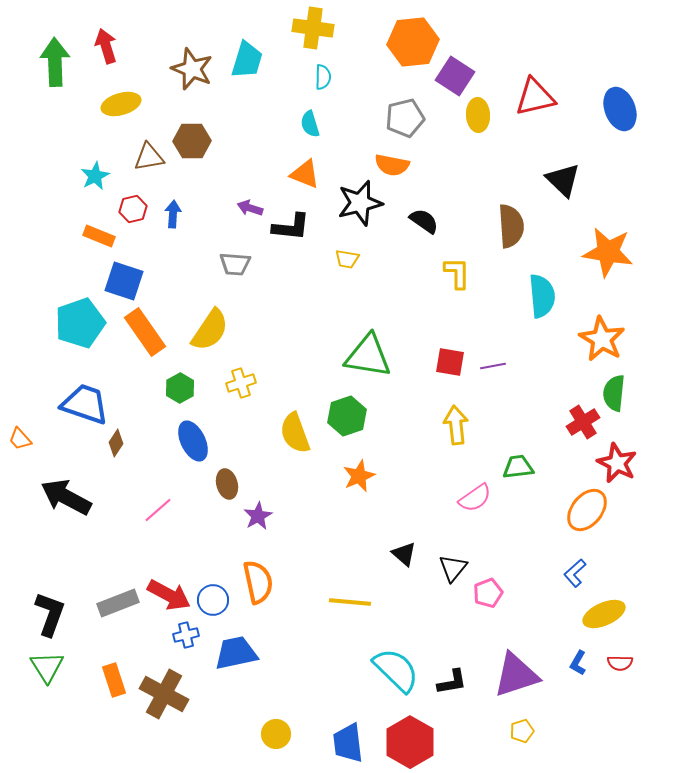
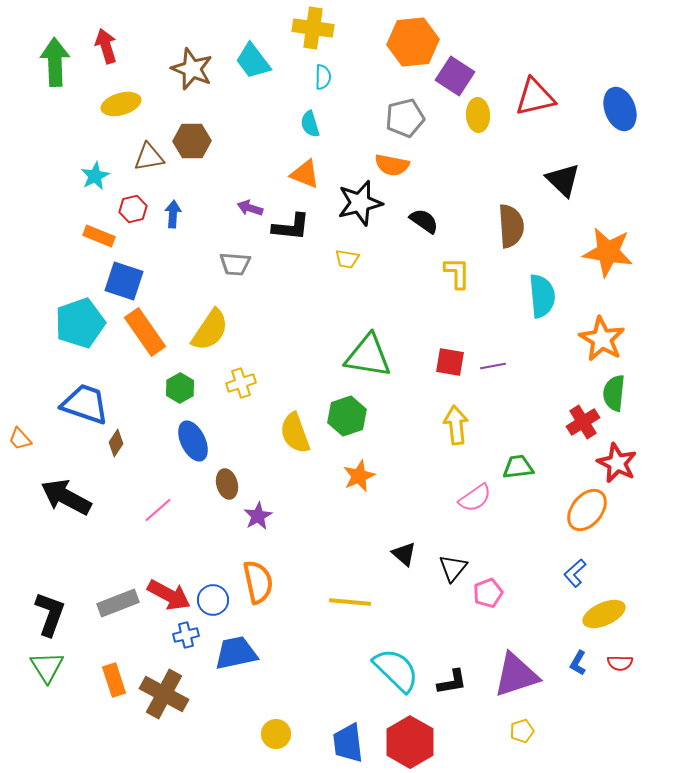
cyan trapezoid at (247, 60): moved 6 px right, 1 px down; rotated 126 degrees clockwise
